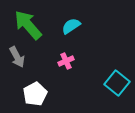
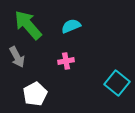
cyan semicircle: rotated 12 degrees clockwise
pink cross: rotated 14 degrees clockwise
